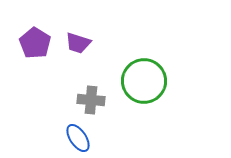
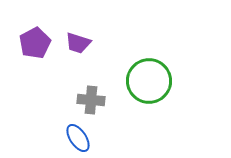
purple pentagon: rotated 12 degrees clockwise
green circle: moved 5 px right
